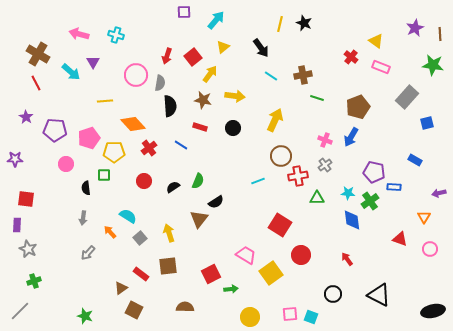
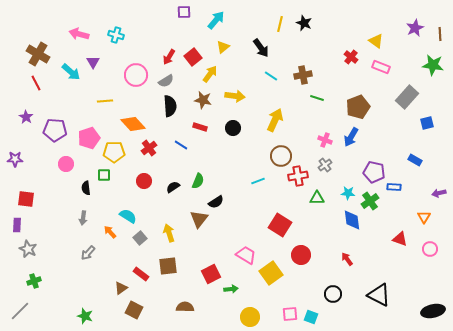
red arrow at (167, 56): moved 2 px right, 1 px down; rotated 14 degrees clockwise
gray semicircle at (160, 83): moved 6 px right, 2 px up; rotated 49 degrees clockwise
